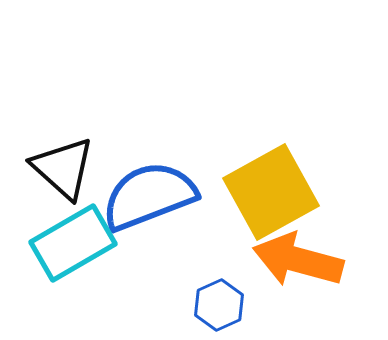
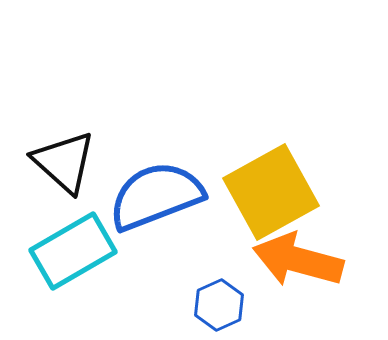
black triangle: moved 1 px right, 6 px up
blue semicircle: moved 7 px right
cyan rectangle: moved 8 px down
